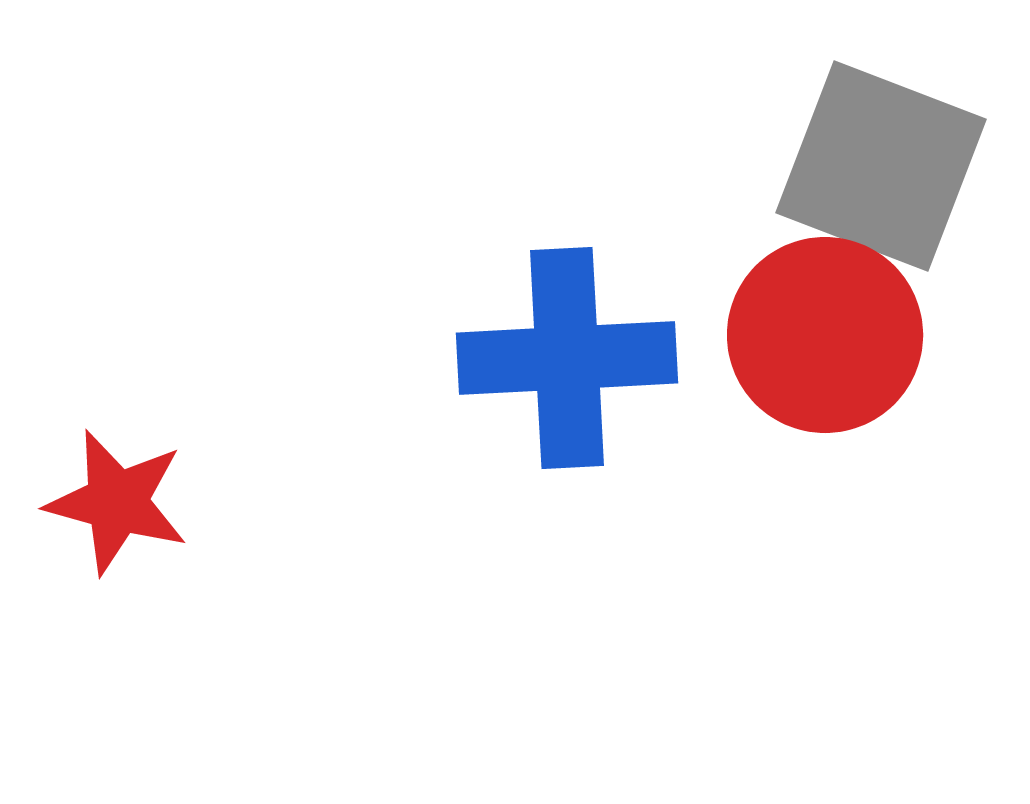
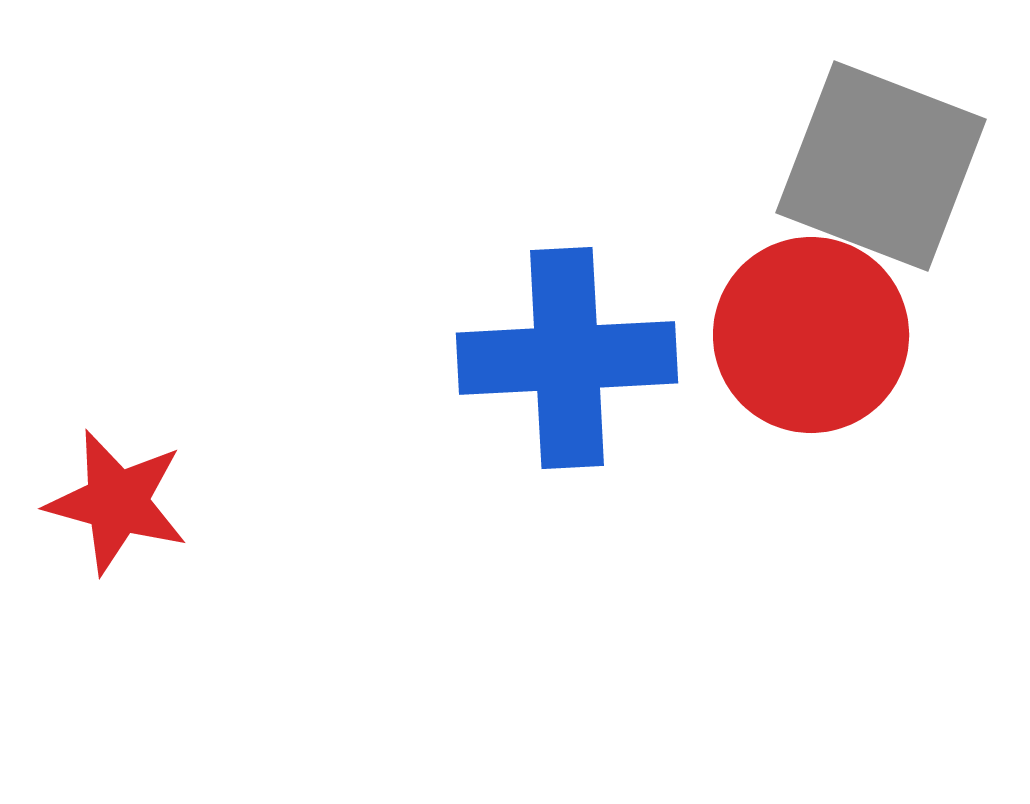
red circle: moved 14 px left
